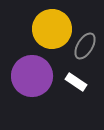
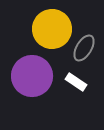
gray ellipse: moved 1 px left, 2 px down
